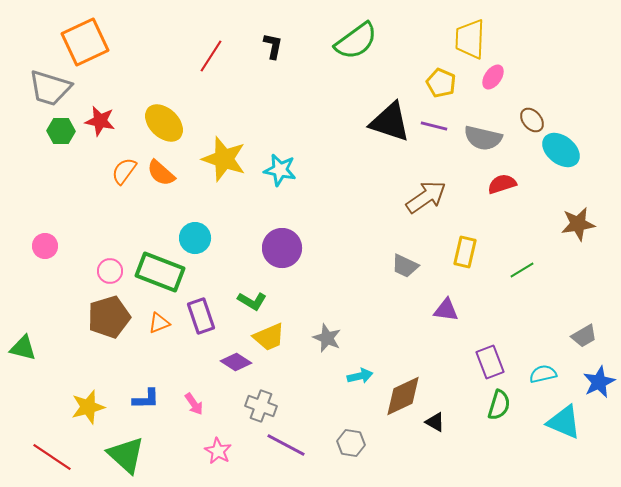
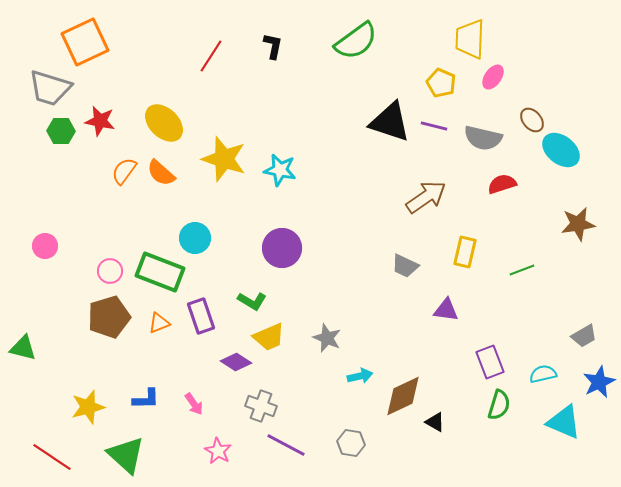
green line at (522, 270): rotated 10 degrees clockwise
